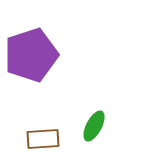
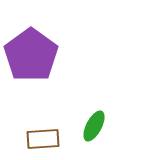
purple pentagon: rotated 18 degrees counterclockwise
